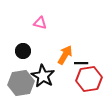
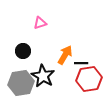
pink triangle: rotated 32 degrees counterclockwise
